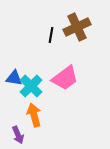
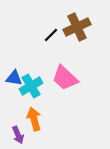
black line: rotated 35 degrees clockwise
pink trapezoid: rotated 80 degrees clockwise
cyan cross: rotated 15 degrees clockwise
orange arrow: moved 4 px down
